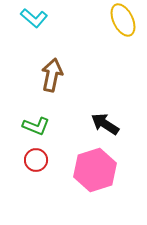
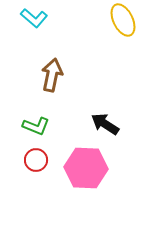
pink hexagon: moved 9 px left, 2 px up; rotated 21 degrees clockwise
